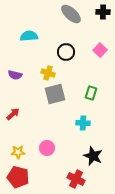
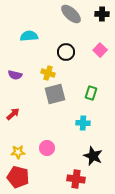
black cross: moved 1 px left, 2 px down
red cross: rotated 18 degrees counterclockwise
